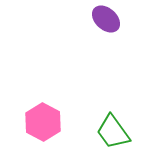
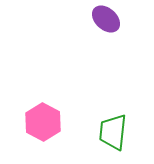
green trapezoid: rotated 42 degrees clockwise
